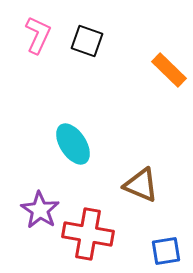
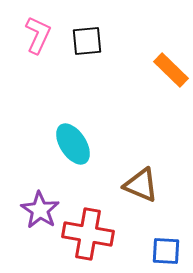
black square: rotated 24 degrees counterclockwise
orange rectangle: moved 2 px right
blue square: rotated 12 degrees clockwise
